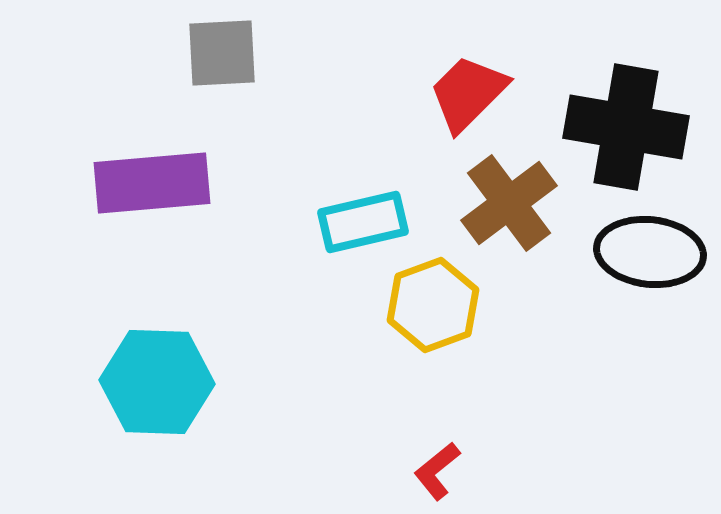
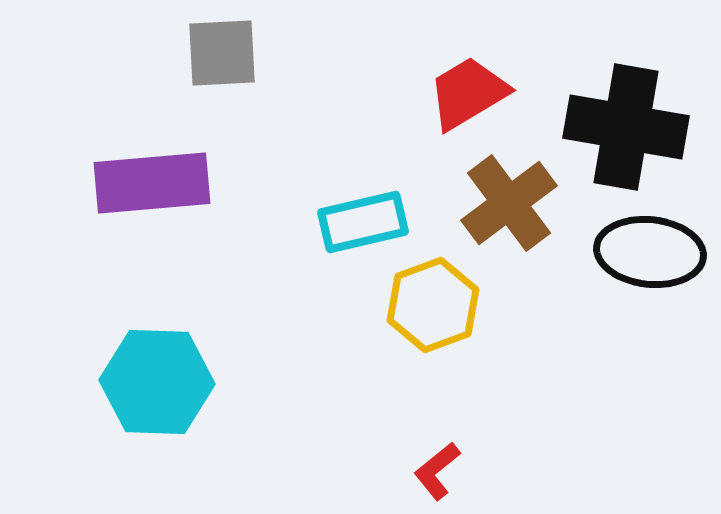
red trapezoid: rotated 14 degrees clockwise
